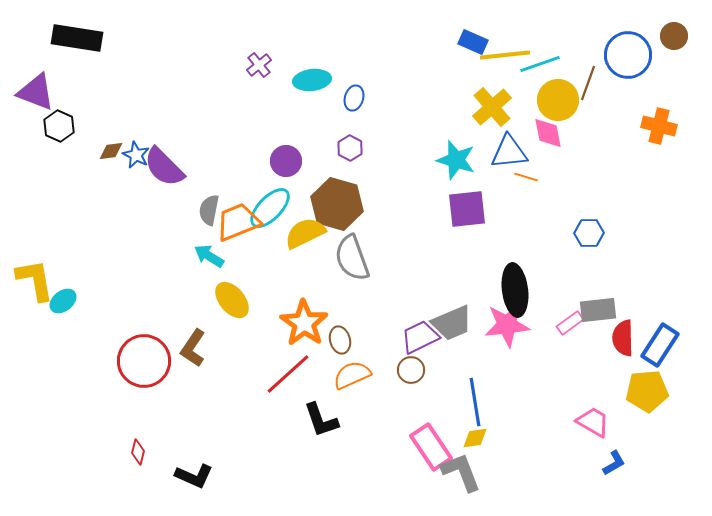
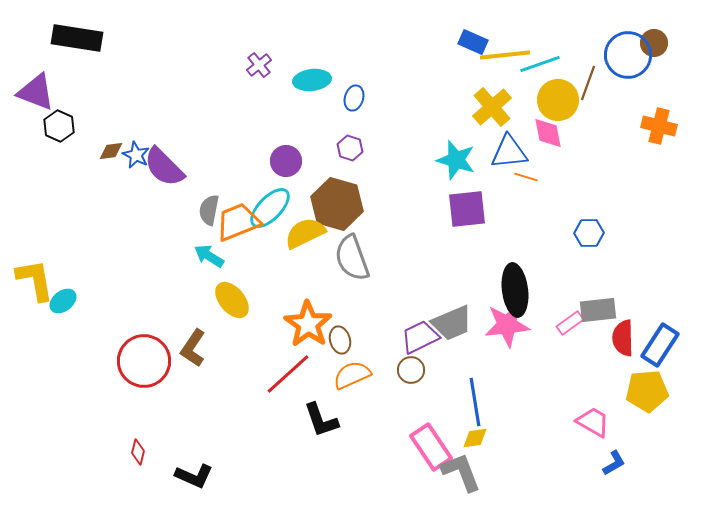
brown circle at (674, 36): moved 20 px left, 7 px down
purple hexagon at (350, 148): rotated 10 degrees counterclockwise
orange star at (304, 323): moved 4 px right, 1 px down
